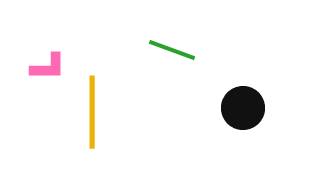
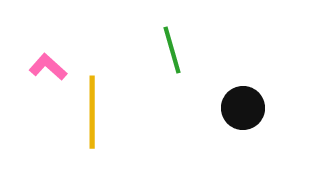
green line: rotated 54 degrees clockwise
pink L-shape: rotated 138 degrees counterclockwise
